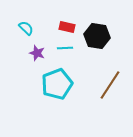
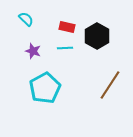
cyan semicircle: moved 9 px up
black hexagon: rotated 20 degrees clockwise
purple star: moved 4 px left, 2 px up
cyan pentagon: moved 12 px left, 4 px down; rotated 8 degrees counterclockwise
